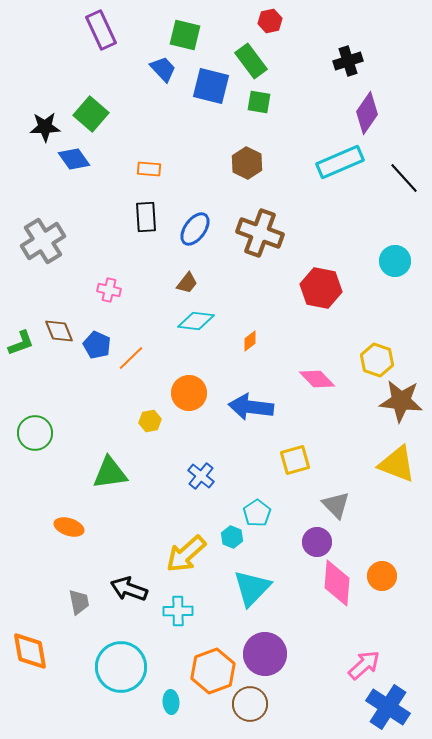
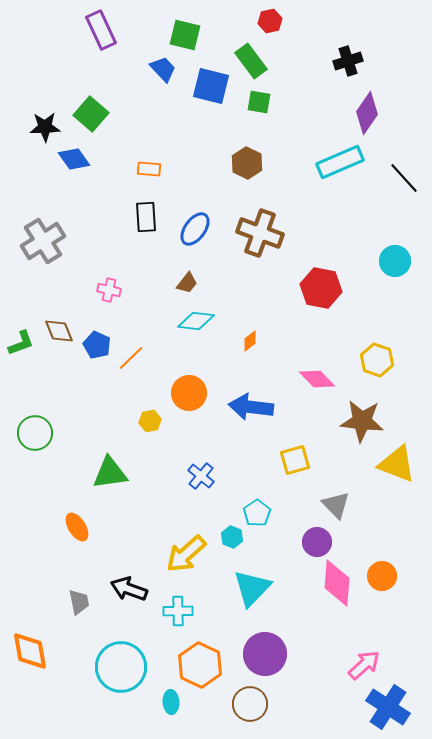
brown star at (401, 401): moved 39 px left, 20 px down
orange ellipse at (69, 527): moved 8 px right; rotated 40 degrees clockwise
orange hexagon at (213, 671): moved 13 px left, 6 px up; rotated 15 degrees counterclockwise
